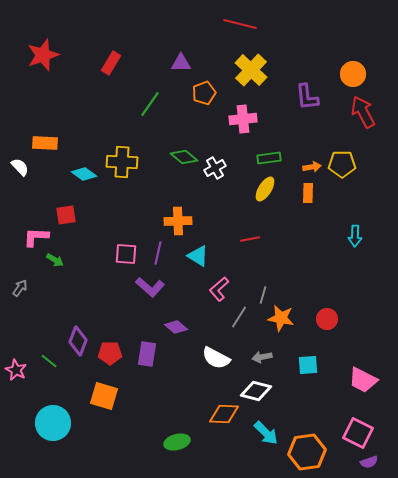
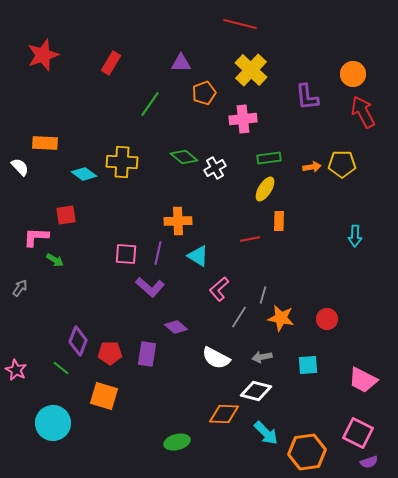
orange rectangle at (308, 193): moved 29 px left, 28 px down
green line at (49, 361): moved 12 px right, 7 px down
